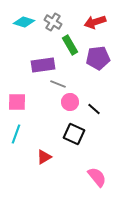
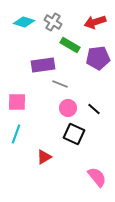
green rectangle: rotated 30 degrees counterclockwise
gray line: moved 2 px right
pink circle: moved 2 px left, 6 px down
